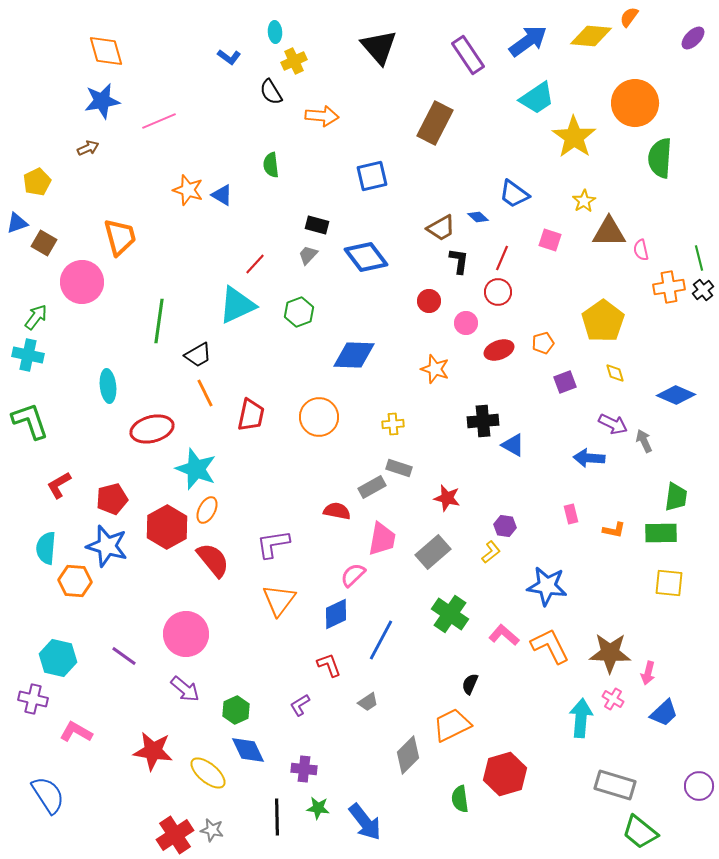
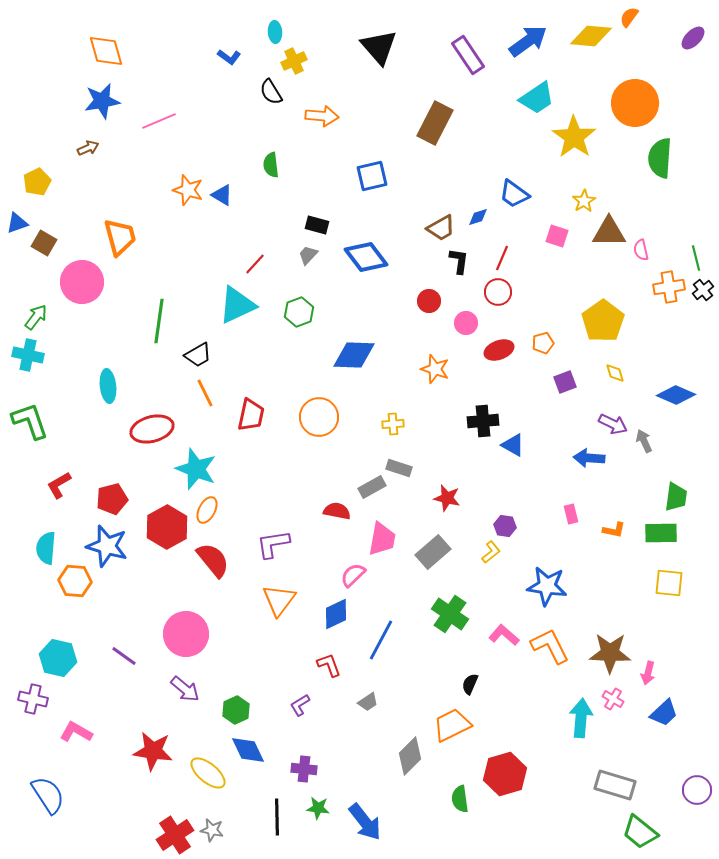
blue diamond at (478, 217): rotated 60 degrees counterclockwise
pink square at (550, 240): moved 7 px right, 4 px up
green line at (699, 258): moved 3 px left
gray diamond at (408, 755): moved 2 px right, 1 px down
purple circle at (699, 786): moved 2 px left, 4 px down
